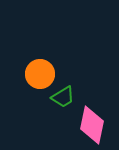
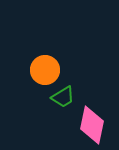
orange circle: moved 5 px right, 4 px up
